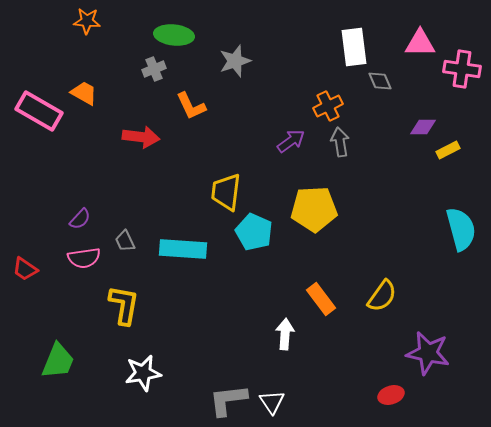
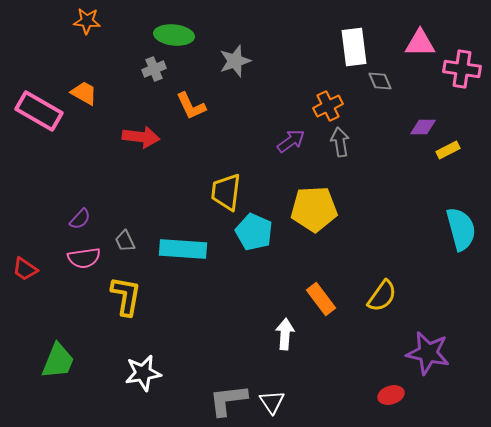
yellow L-shape: moved 2 px right, 9 px up
